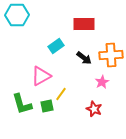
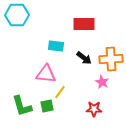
cyan rectangle: rotated 42 degrees clockwise
orange cross: moved 4 px down
pink triangle: moved 5 px right, 2 px up; rotated 35 degrees clockwise
pink star: rotated 16 degrees counterclockwise
yellow line: moved 1 px left, 2 px up
green L-shape: moved 2 px down
red star: rotated 21 degrees counterclockwise
